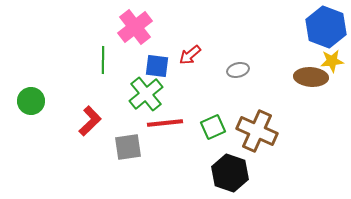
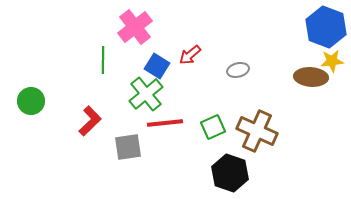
blue square: rotated 25 degrees clockwise
